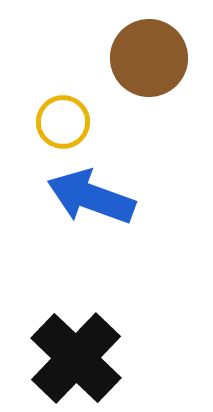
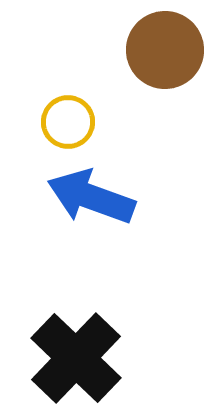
brown circle: moved 16 px right, 8 px up
yellow circle: moved 5 px right
